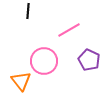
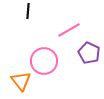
purple pentagon: moved 7 px up
